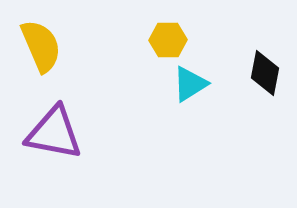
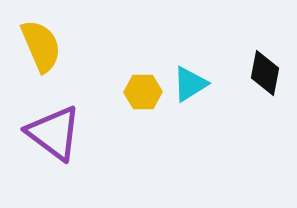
yellow hexagon: moved 25 px left, 52 px down
purple triangle: rotated 26 degrees clockwise
